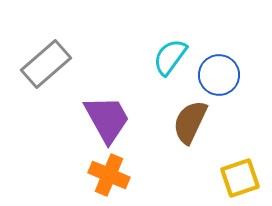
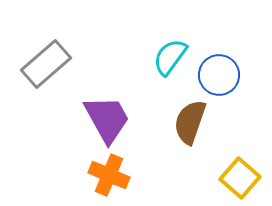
brown semicircle: rotated 6 degrees counterclockwise
yellow square: rotated 30 degrees counterclockwise
